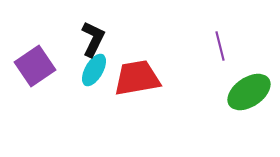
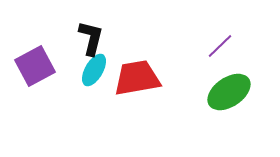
black L-shape: moved 2 px left, 1 px up; rotated 12 degrees counterclockwise
purple line: rotated 60 degrees clockwise
purple square: rotated 6 degrees clockwise
green ellipse: moved 20 px left
